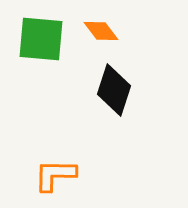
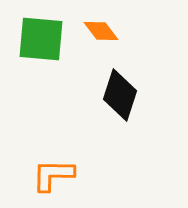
black diamond: moved 6 px right, 5 px down
orange L-shape: moved 2 px left
